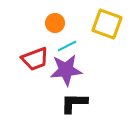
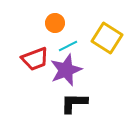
yellow square: moved 14 px down; rotated 12 degrees clockwise
cyan line: moved 1 px right
purple star: rotated 16 degrees counterclockwise
